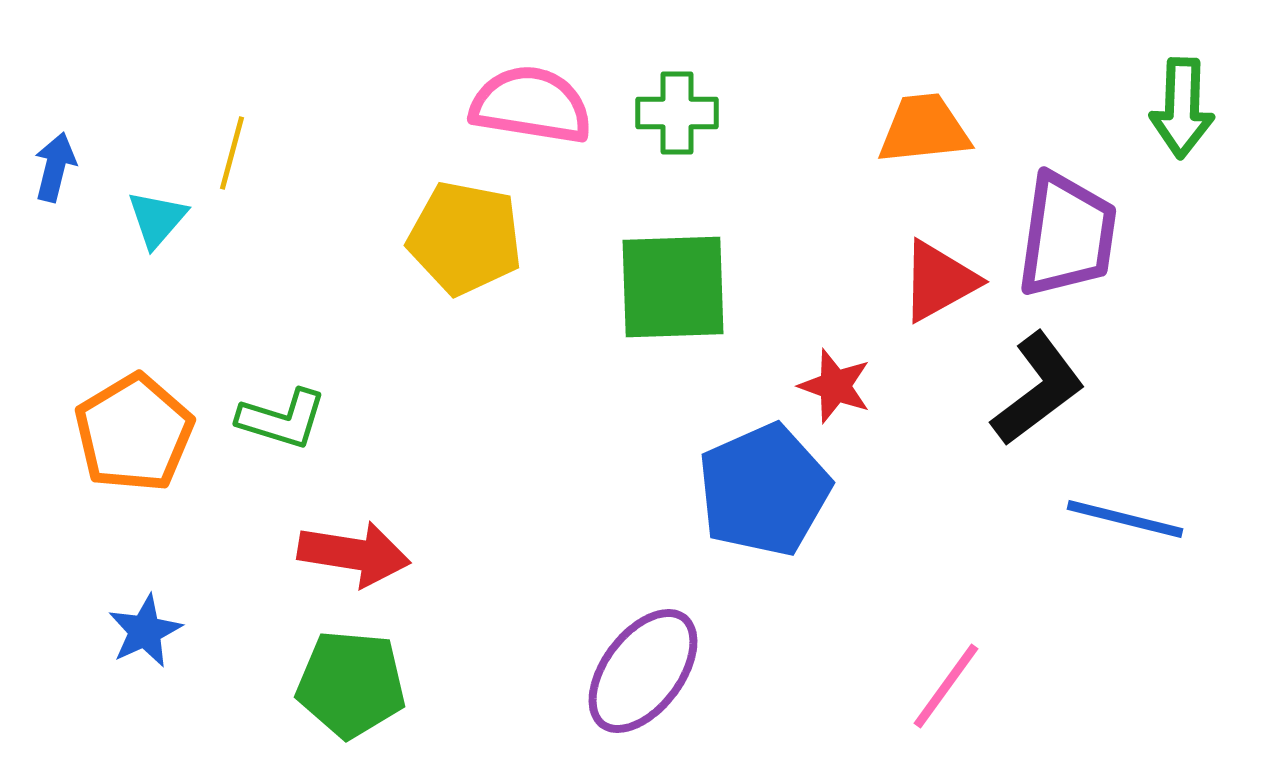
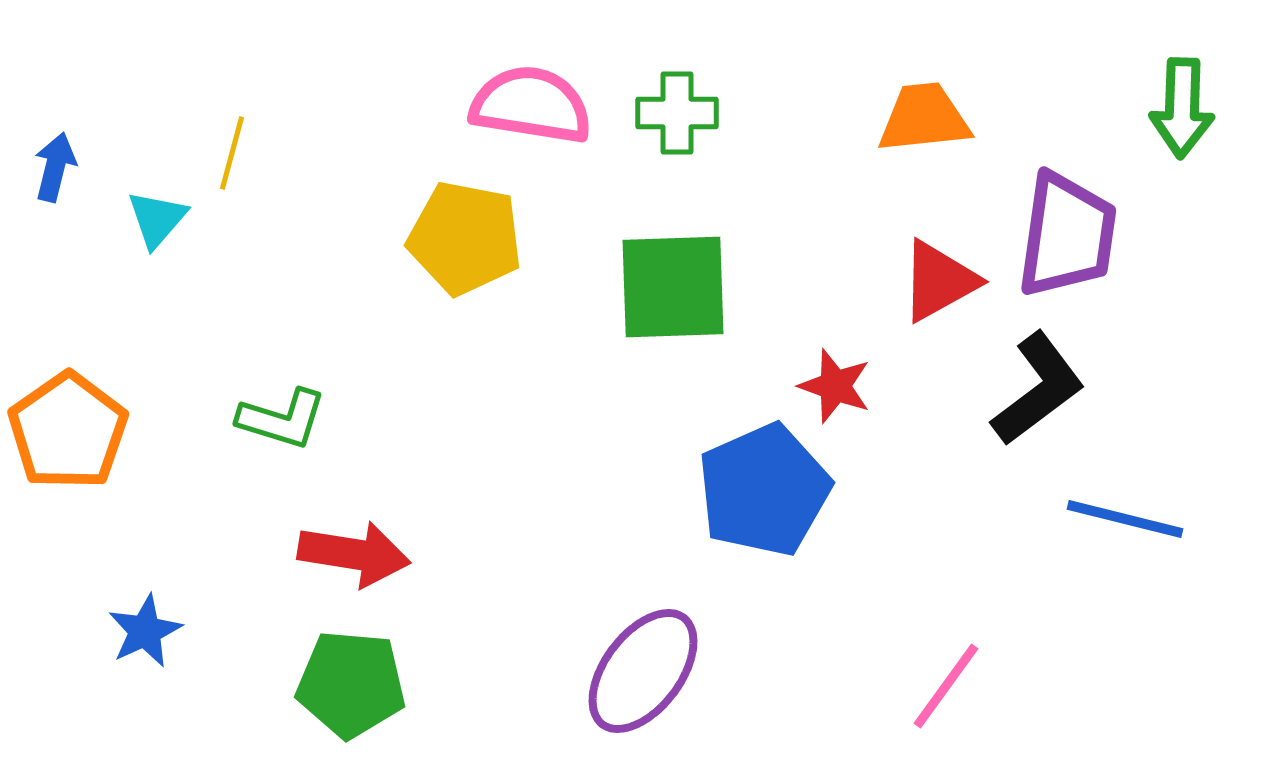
orange trapezoid: moved 11 px up
orange pentagon: moved 66 px left, 2 px up; rotated 4 degrees counterclockwise
